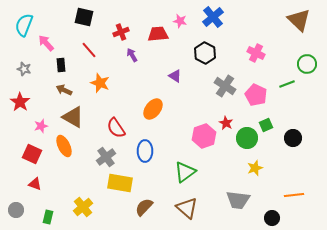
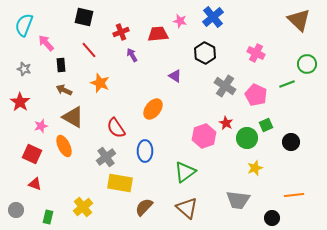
black circle at (293, 138): moved 2 px left, 4 px down
